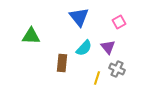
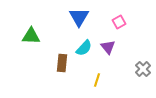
blue triangle: rotated 10 degrees clockwise
gray cross: moved 26 px right; rotated 21 degrees clockwise
yellow line: moved 2 px down
